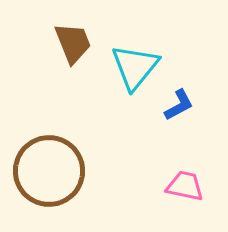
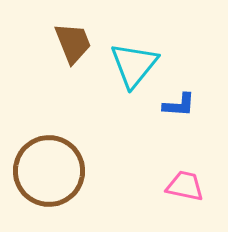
cyan triangle: moved 1 px left, 2 px up
blue L-shape: rotated 32 degrees clockwise
